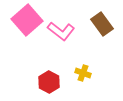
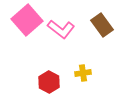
brown rectangle: moved 1 px down
pink L-shape: moved 2 px up
yellow cross: rotated 28 degrees counterclockwise
